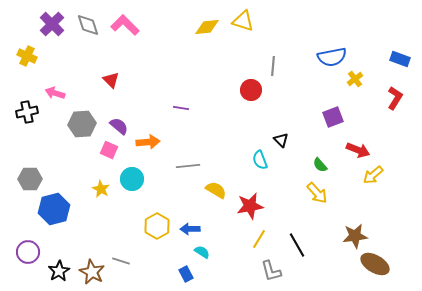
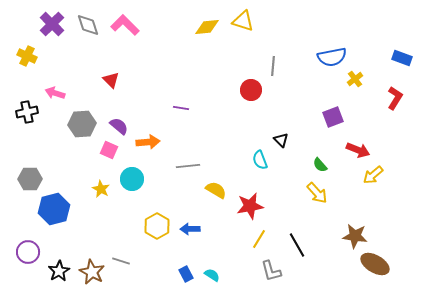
blue rectangle at (400, 59): moved 2 px right, 1 px up
brown star at (355, 236): rotated 15 degrees clockwise
cyan semicircle at (202, 252): moved 10 px right, 23 px down
